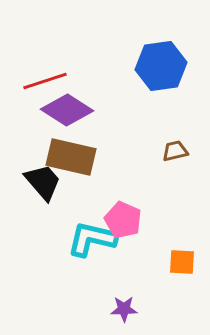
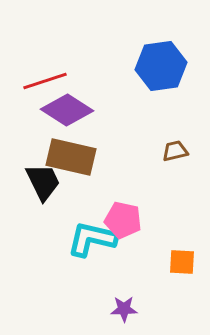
black trapezoid: rotated 15 degrees clockwise
pink pentagon: rotated 12 degrees counterclockwise
